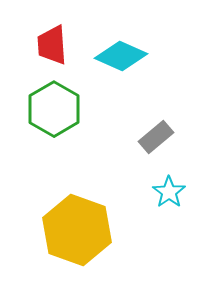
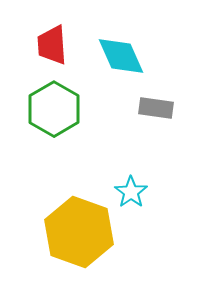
cyan diamond: rotated 42 degrees clockwise
gray rectangle: moved 29 px up; rotated 48 degrees clockwise
cyan star: moved 38 px left
yellow hexagon: moved 2 px right, 2 px down
